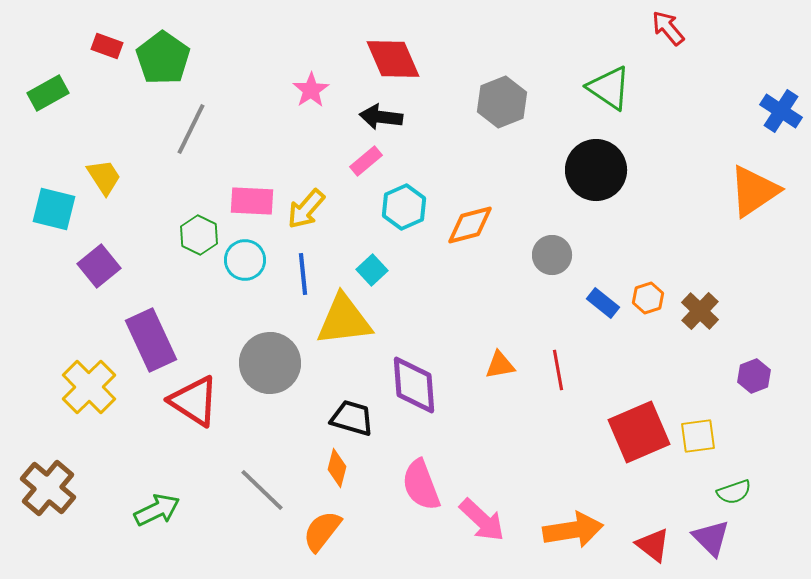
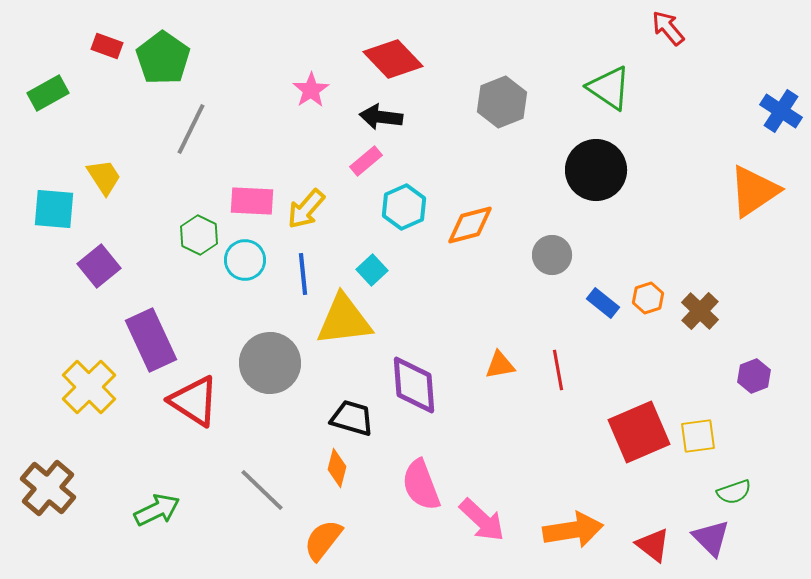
red diamond at (393, 59): rotated 20 degrees counterclockwise
cyan square at (54, 209): rotated 9 degrees counterclockwise
orange semicircle at (322, 531): moved 1 px right, 9 px down
